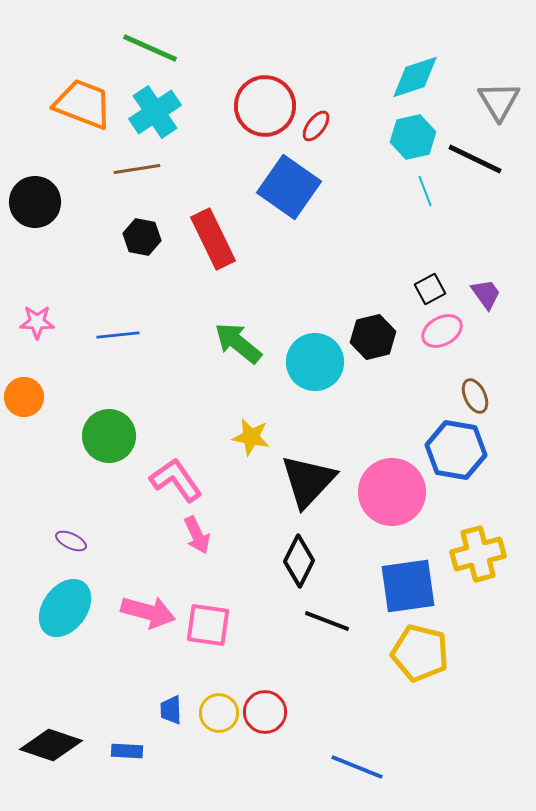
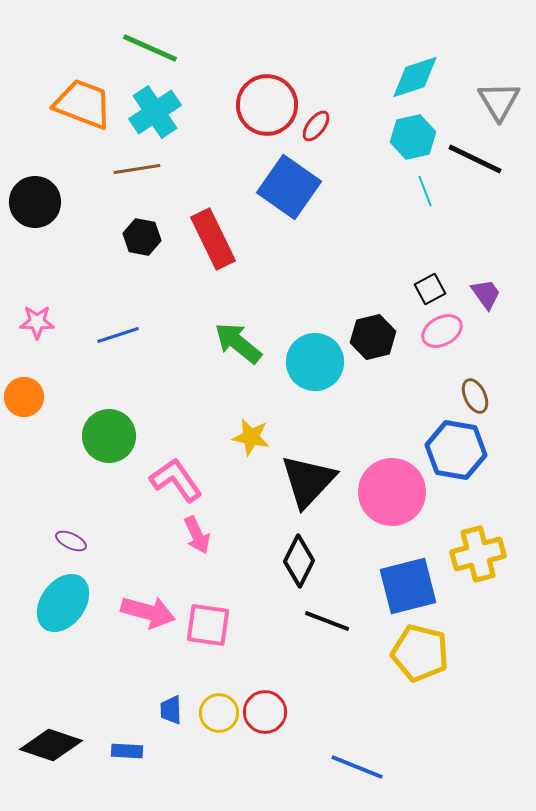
red circle at (265, 106): moved 2 px right, 1 px up
blue line at (118, 335): rotated 12 degrees counterclockwise
blue square at (408, 586): rotated 6 degrees counterclockwise
cyan ellipse at (65, 608): moved 2 px left, 5 px up
